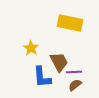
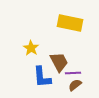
purple line: moved 1 px left, 1 px down
